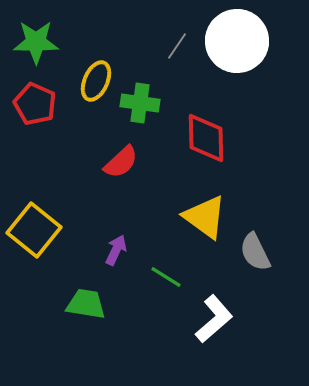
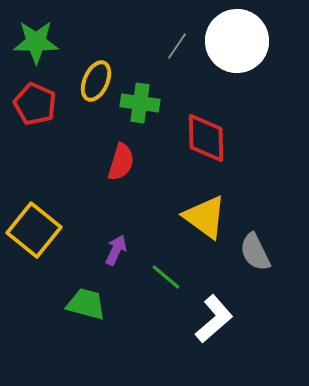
red semicircle: rotated 30 degrees counterclockwise
green line: rotated 8 degrees clockwise
green trapezoid: rotated 6 degrees clockwise
